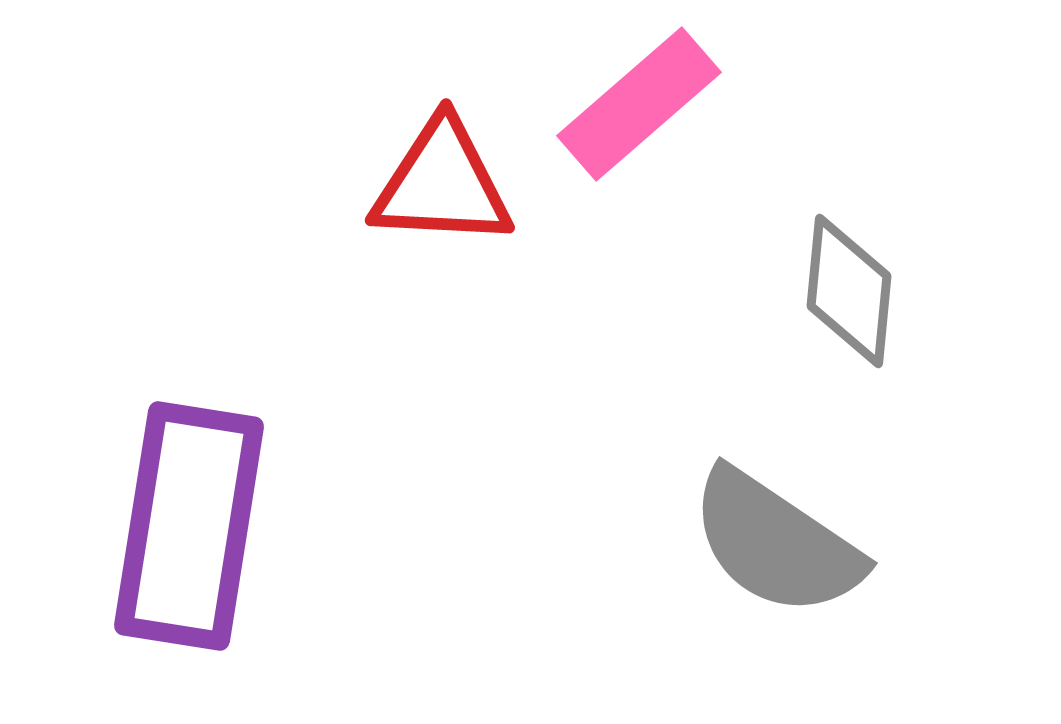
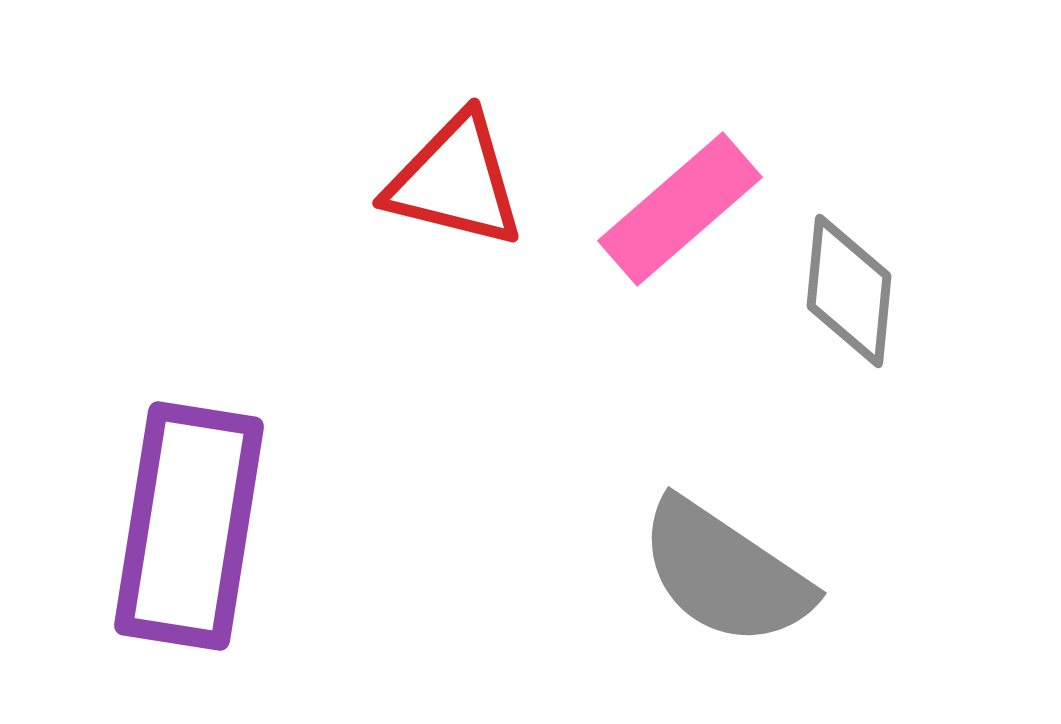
pink rectangle: moved 41 px right, 105 px down
red triangle: moved 13 px right, 3 px up; rotated 11 degrees clockwise
gray semicircle: moved 51 px left, 30 px down
